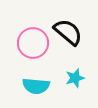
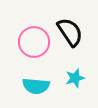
black semicircle: moved 2 px right; rotated 16 degrees clockwise
pink circle: moved 1 px right, 1 px up
